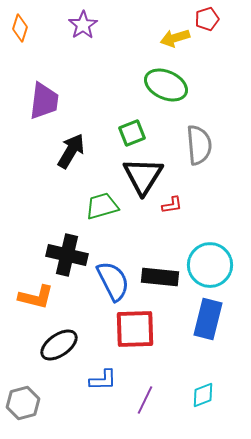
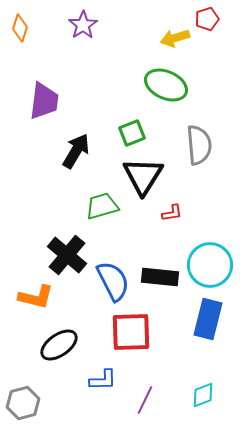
black arrow: moved 5 px right
red L-shape: moved 8 px down
black cross: rotated 27 degrees clockwise
red square: moved 4 px left, 3 px down
